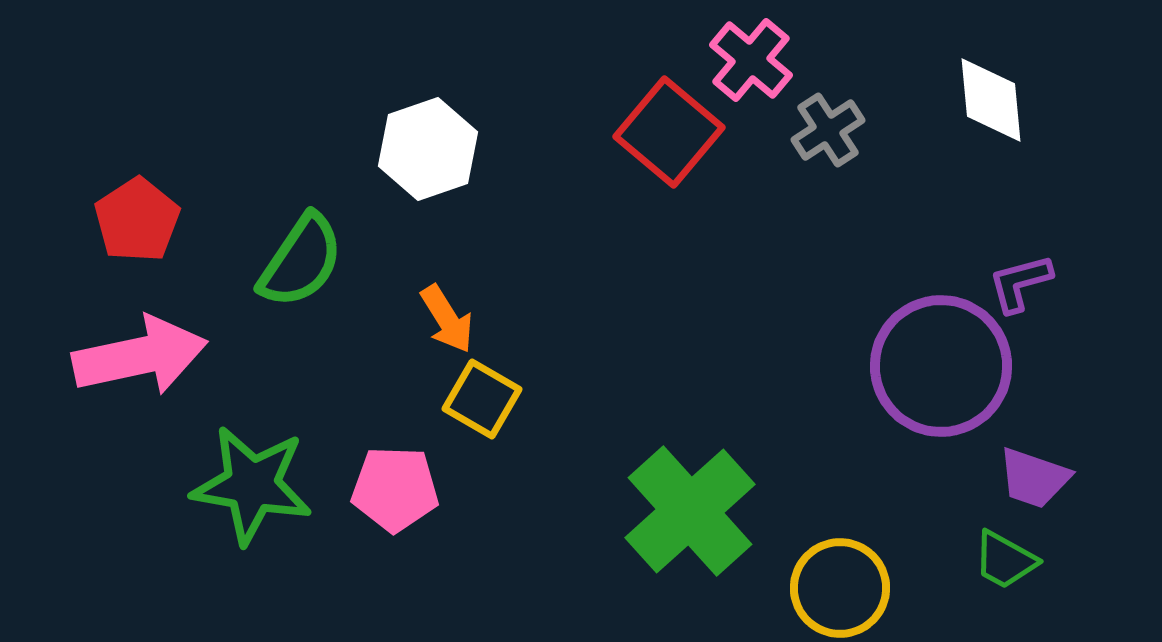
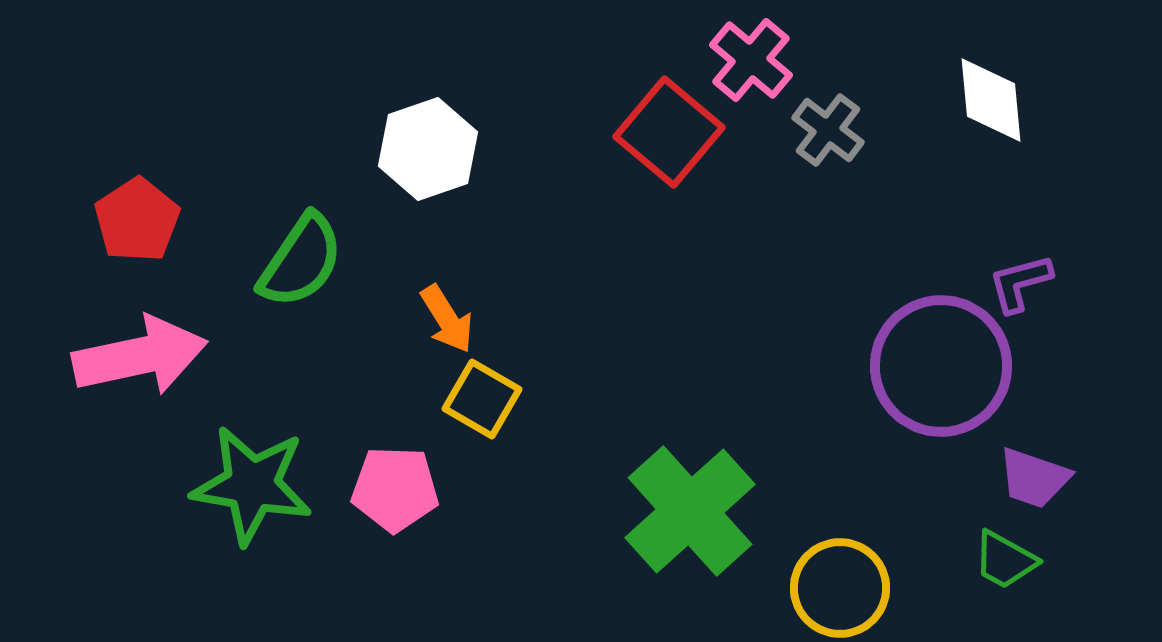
gray cross: rotated 20 degrees counterclockwise
